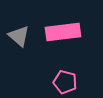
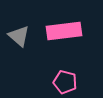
pink rectangle: moved 1 px right, 1 px up
